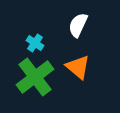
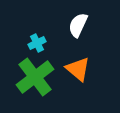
cyan cross: moved 2 px right; rotated 30 degrees clockwise
orange triangle: moved 2 px down
